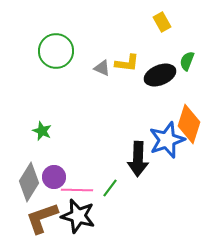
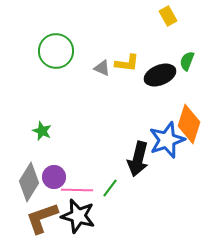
yellow rectangle: moved 6 px right, 6 px up
black arrow: rotated 12 degrees clockwise
